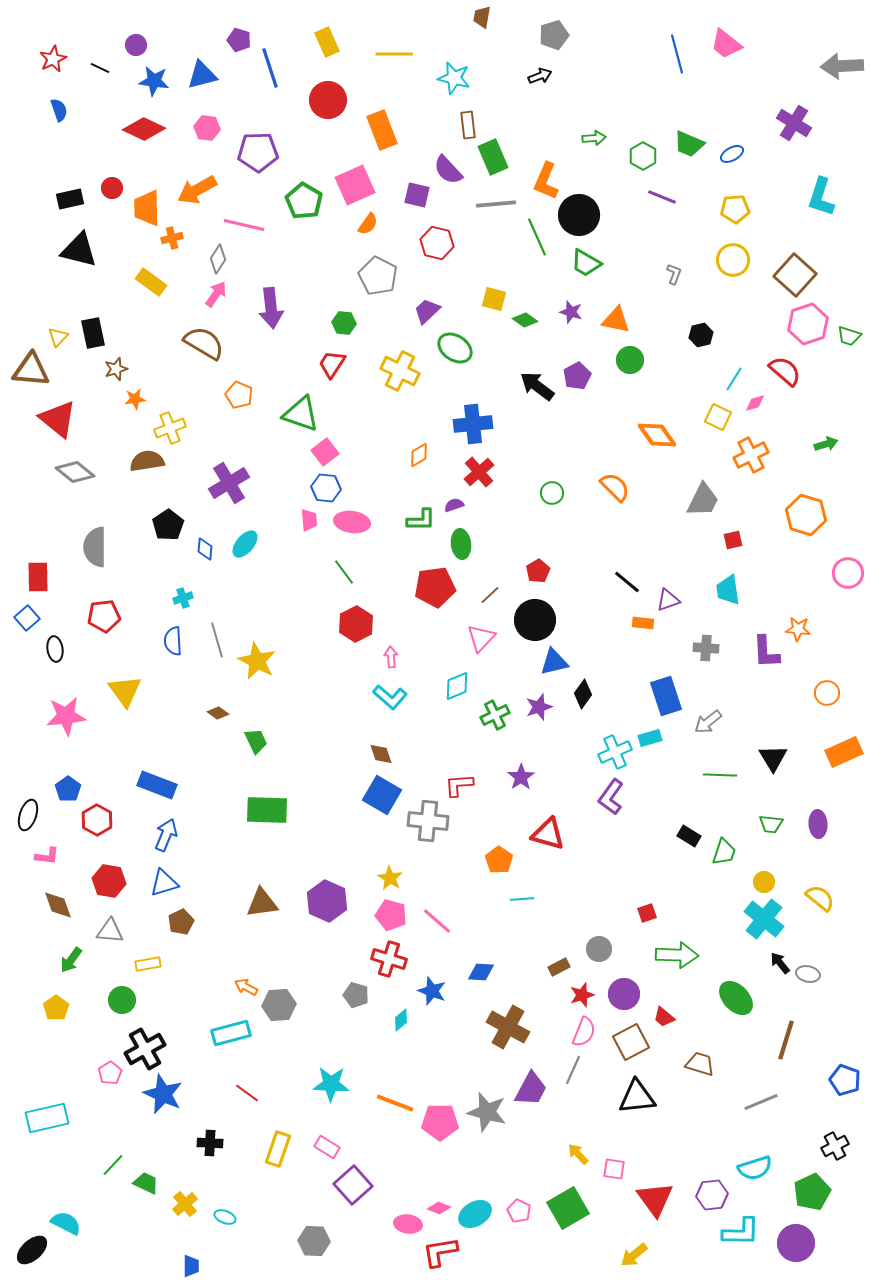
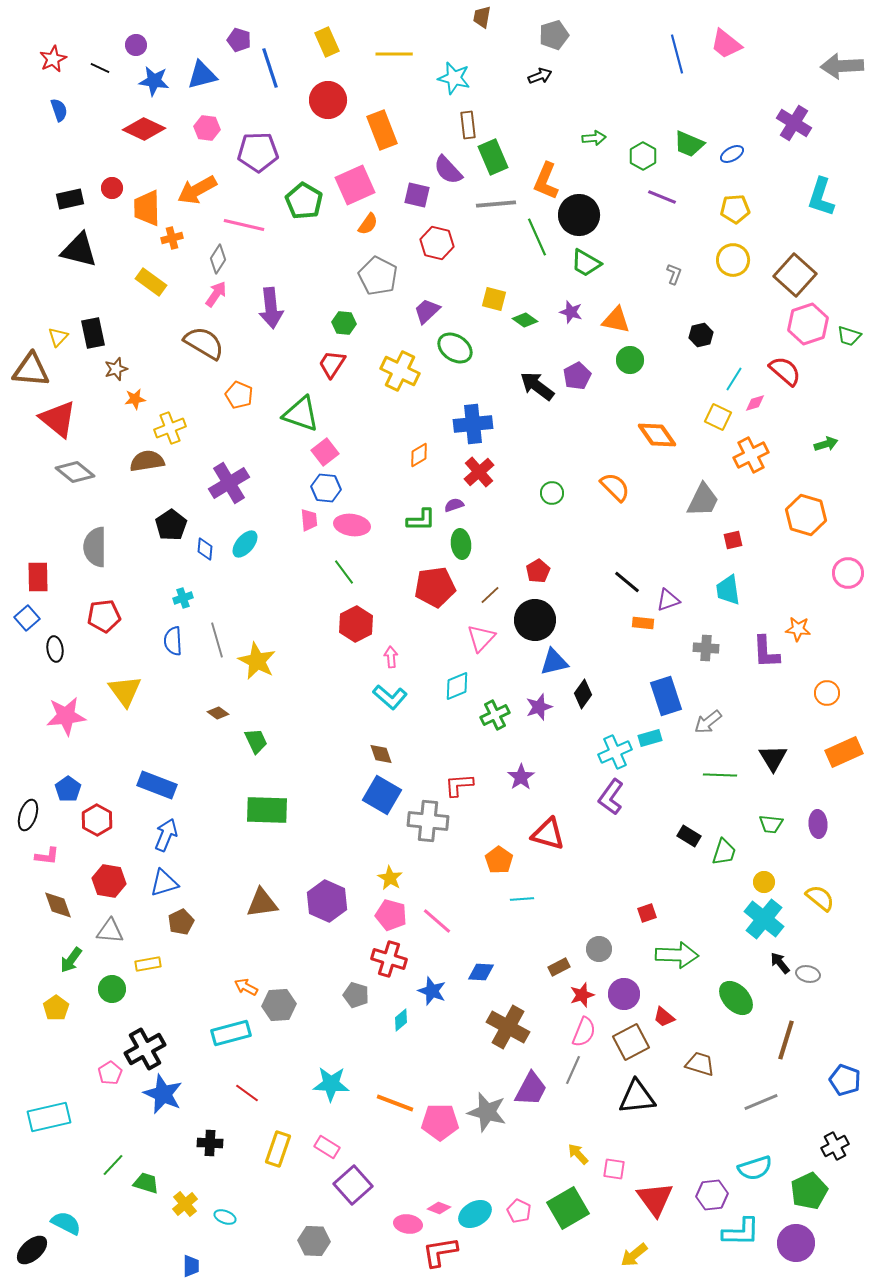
pink ellipse at (352, 522): moved 3 px down
black pentagon at (168, 525): moved 3 px right
green circle at (122, 1000): moved 10 px left, 11 px up
cyan rectangle at (47, 1118): moved 2 px right, 1 px up
green trapezoid at (146, 1183): rotated 8 degrees counterclockwise
green pentagon at (812, 1192): moved 3 px left, 1 px up
